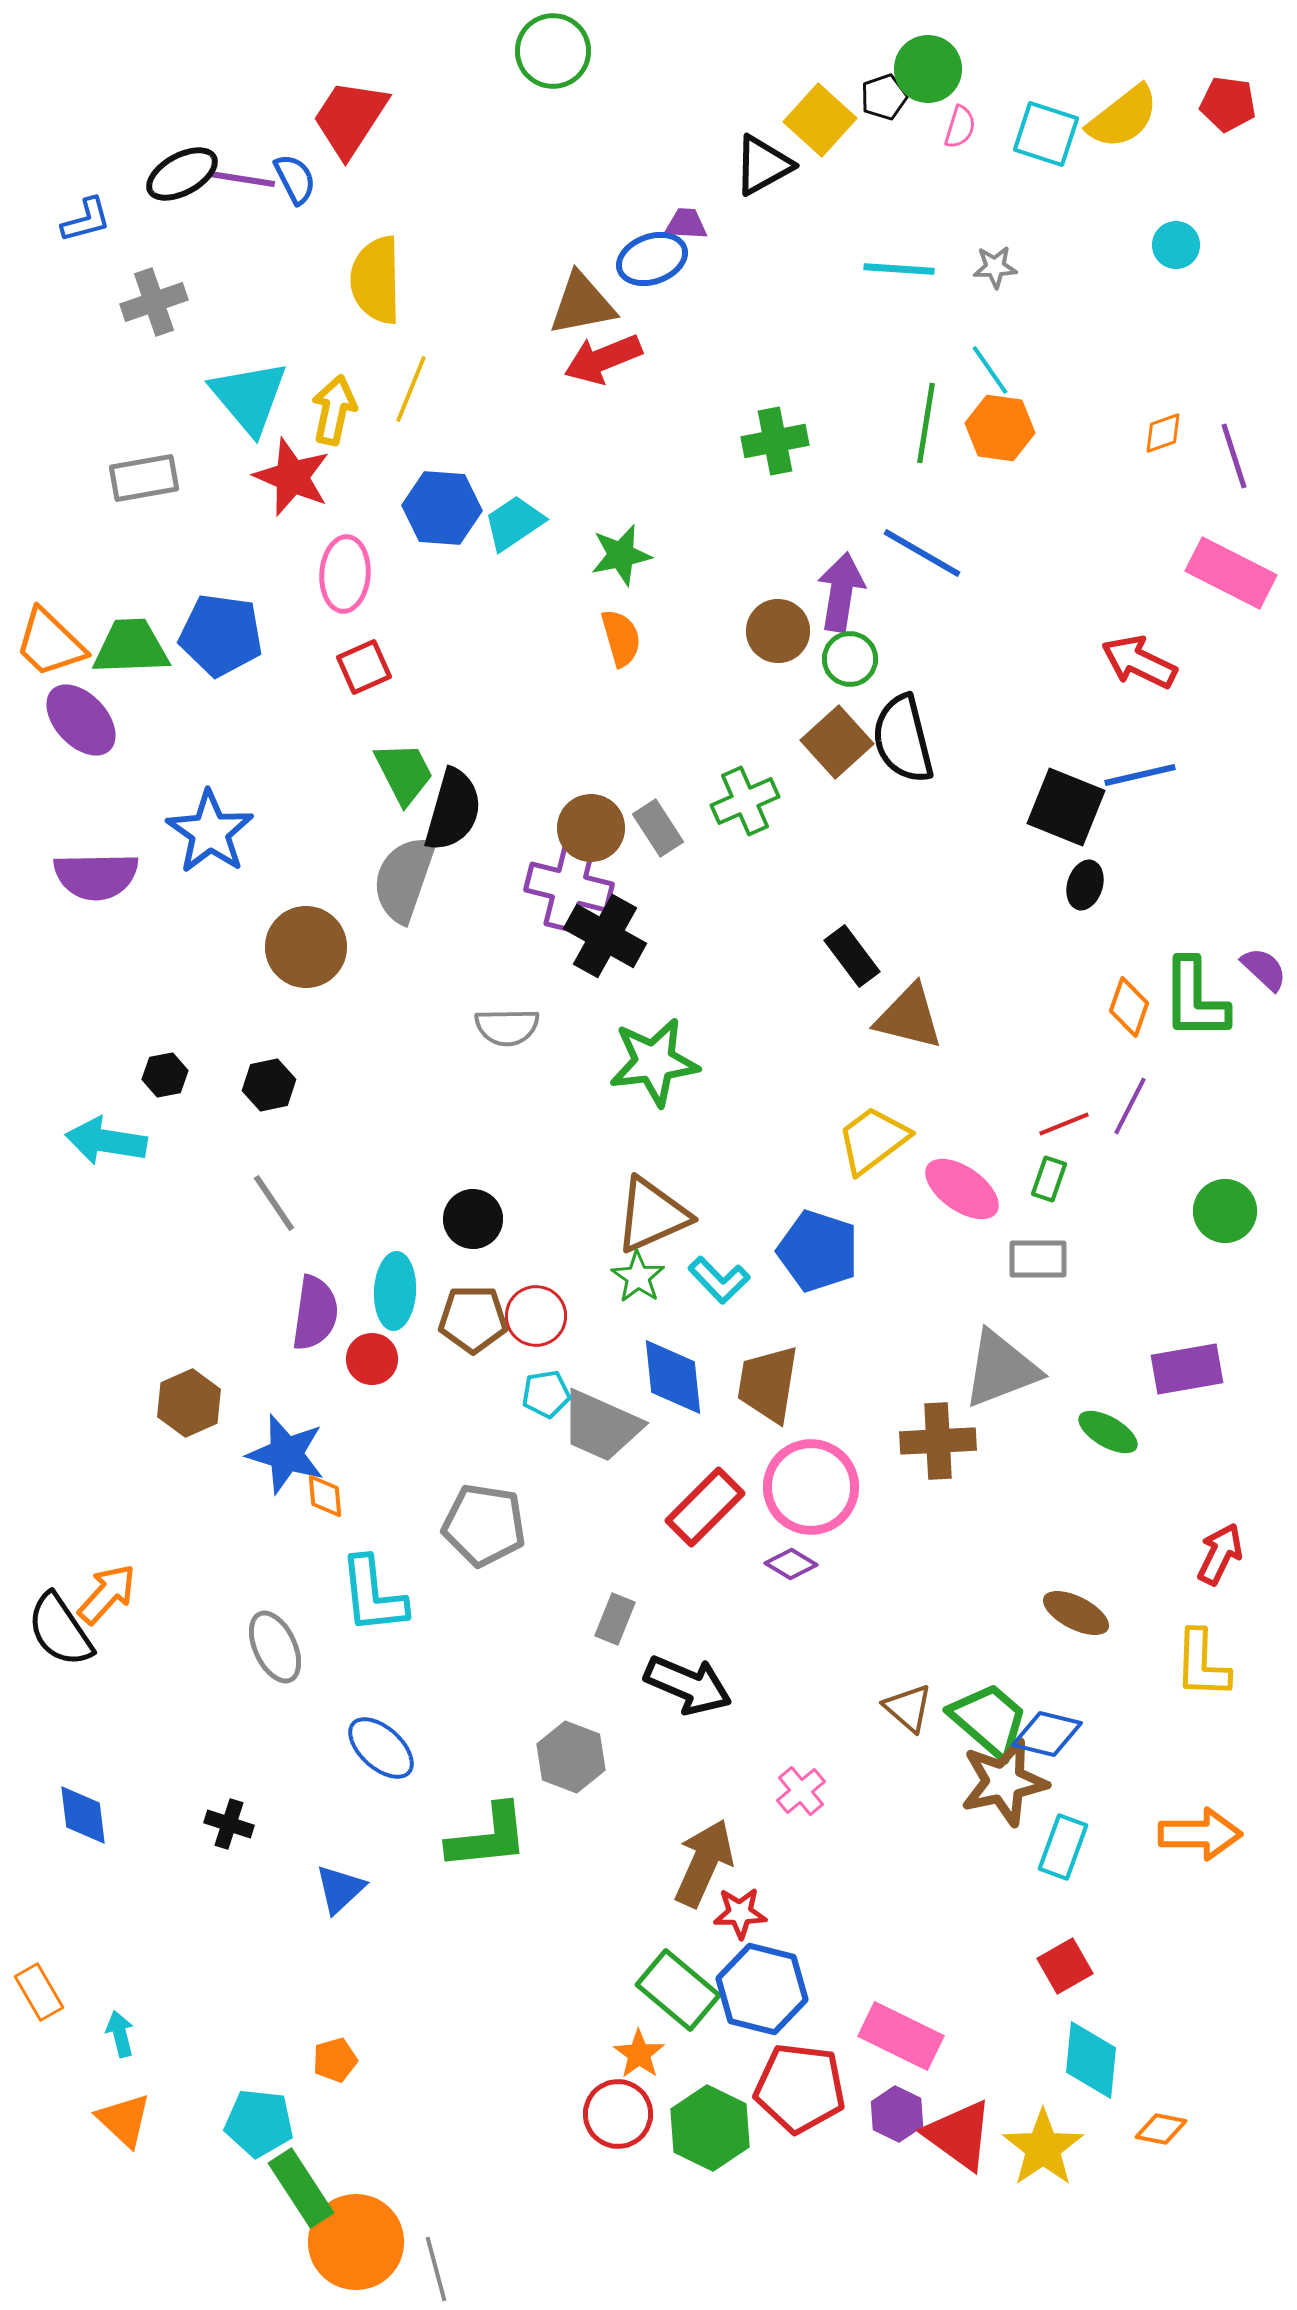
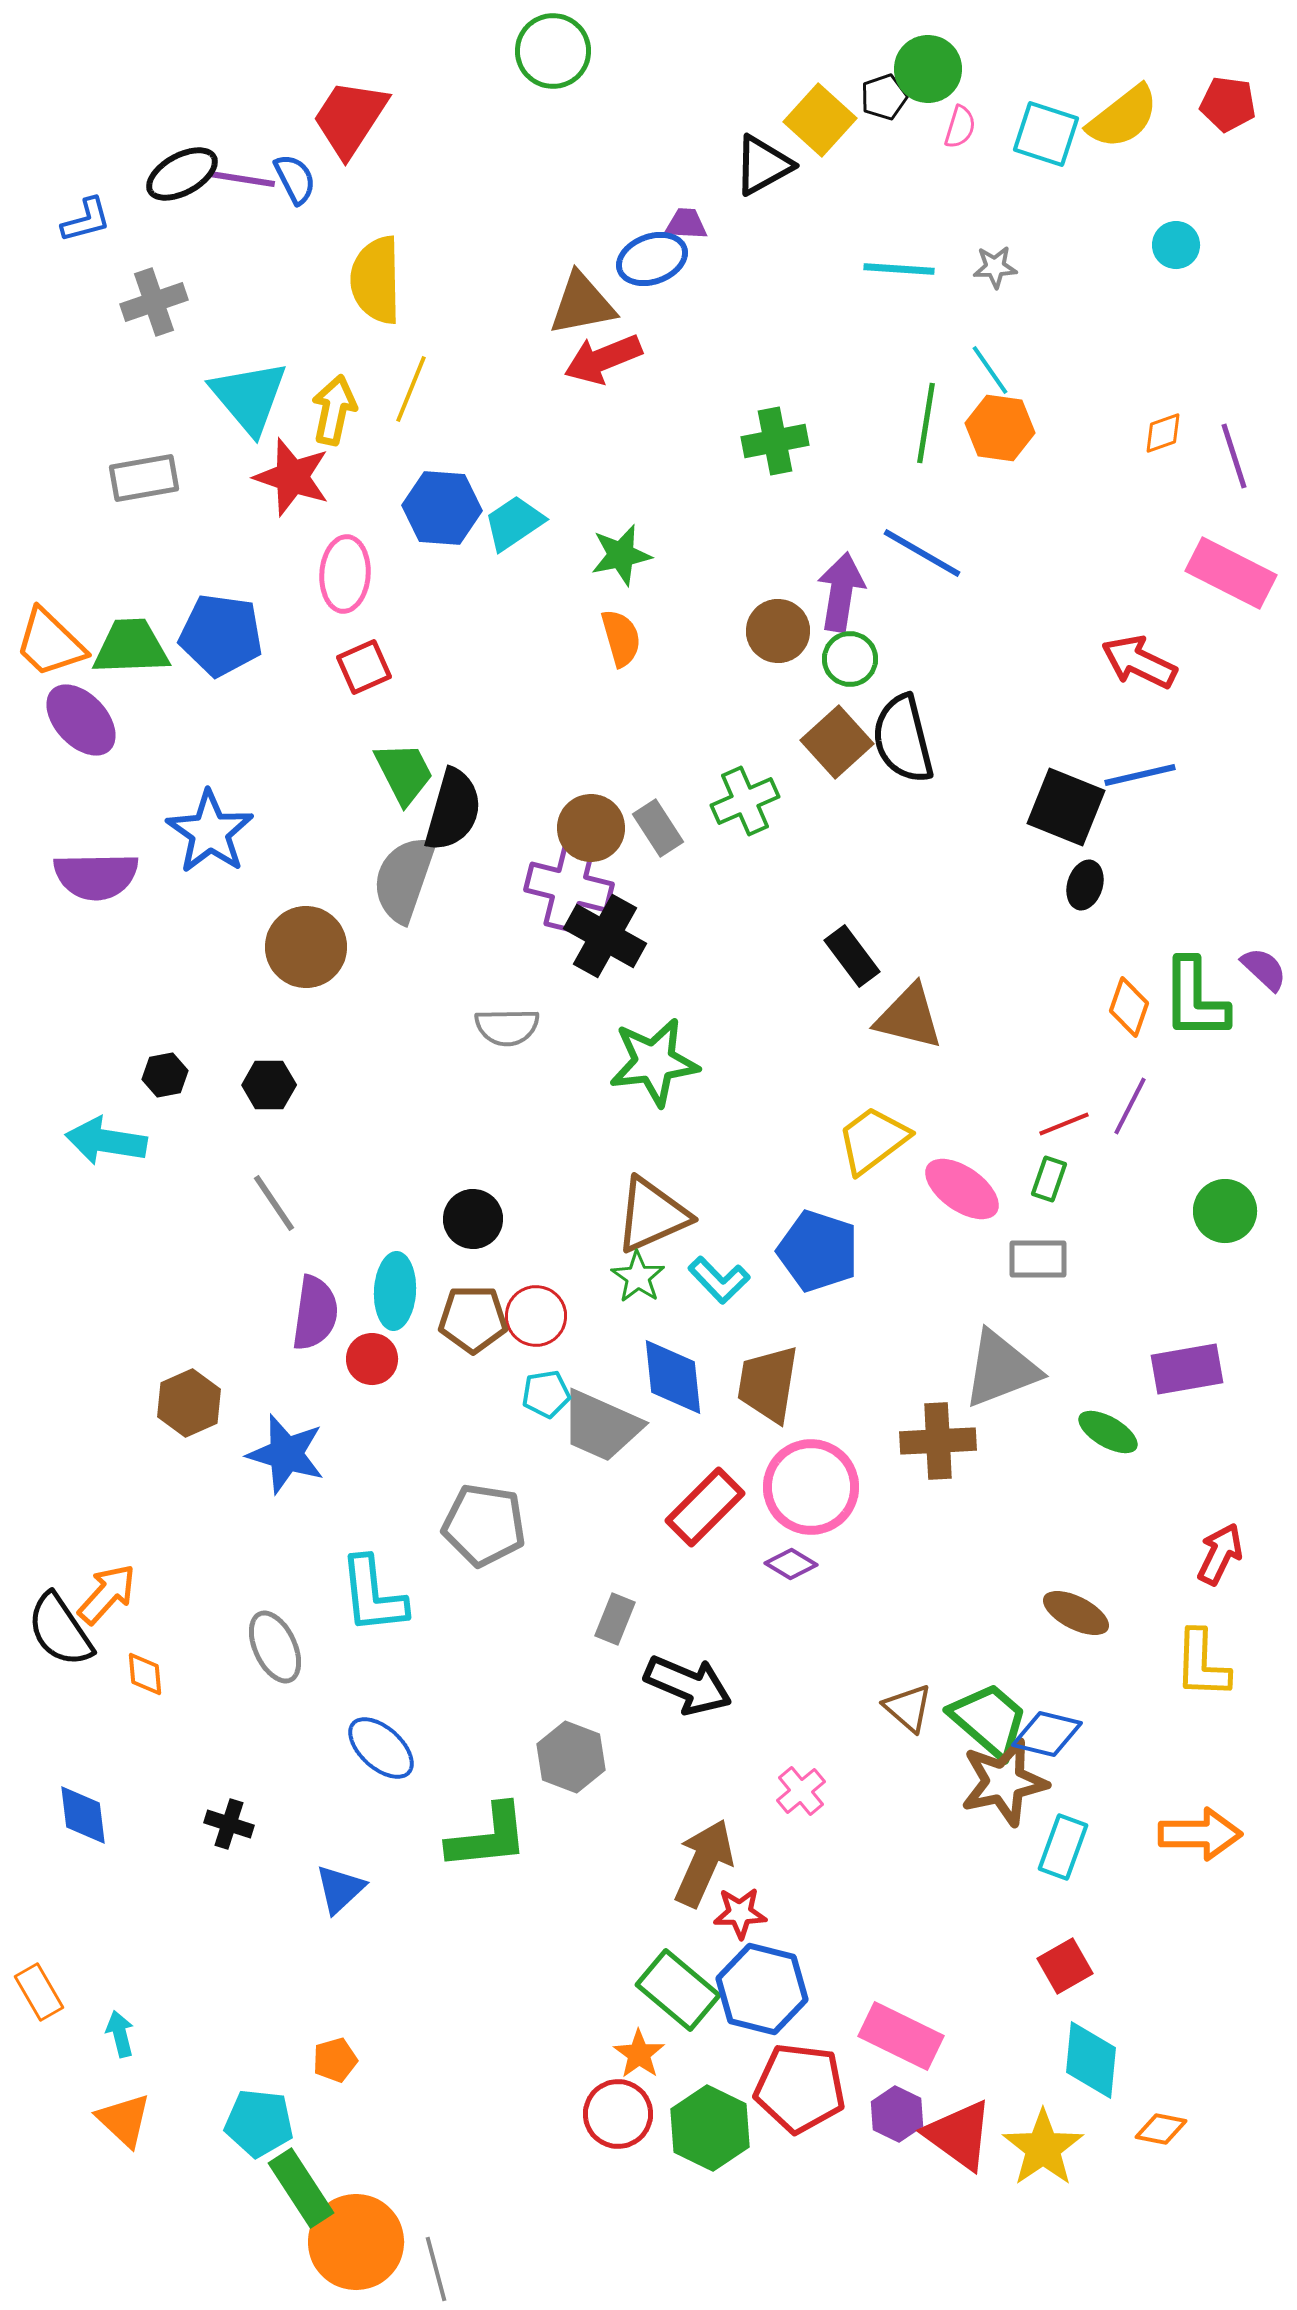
red star at (292, 477): rotated 4 degrees counterclockwise
black hexagon at (269, 1085): rotated 12 degrees clockwise
orange diamond at (325, 1496): moved 180 px left, 178 px down
